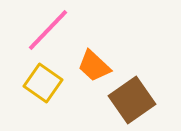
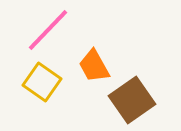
orange trapezoid: rotated 18 degrees clockwise
yellow square: moved 1 px left, 1 px up
